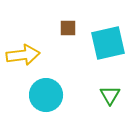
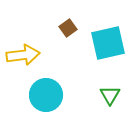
brown square: rotated 36 degrees counterclockwise
